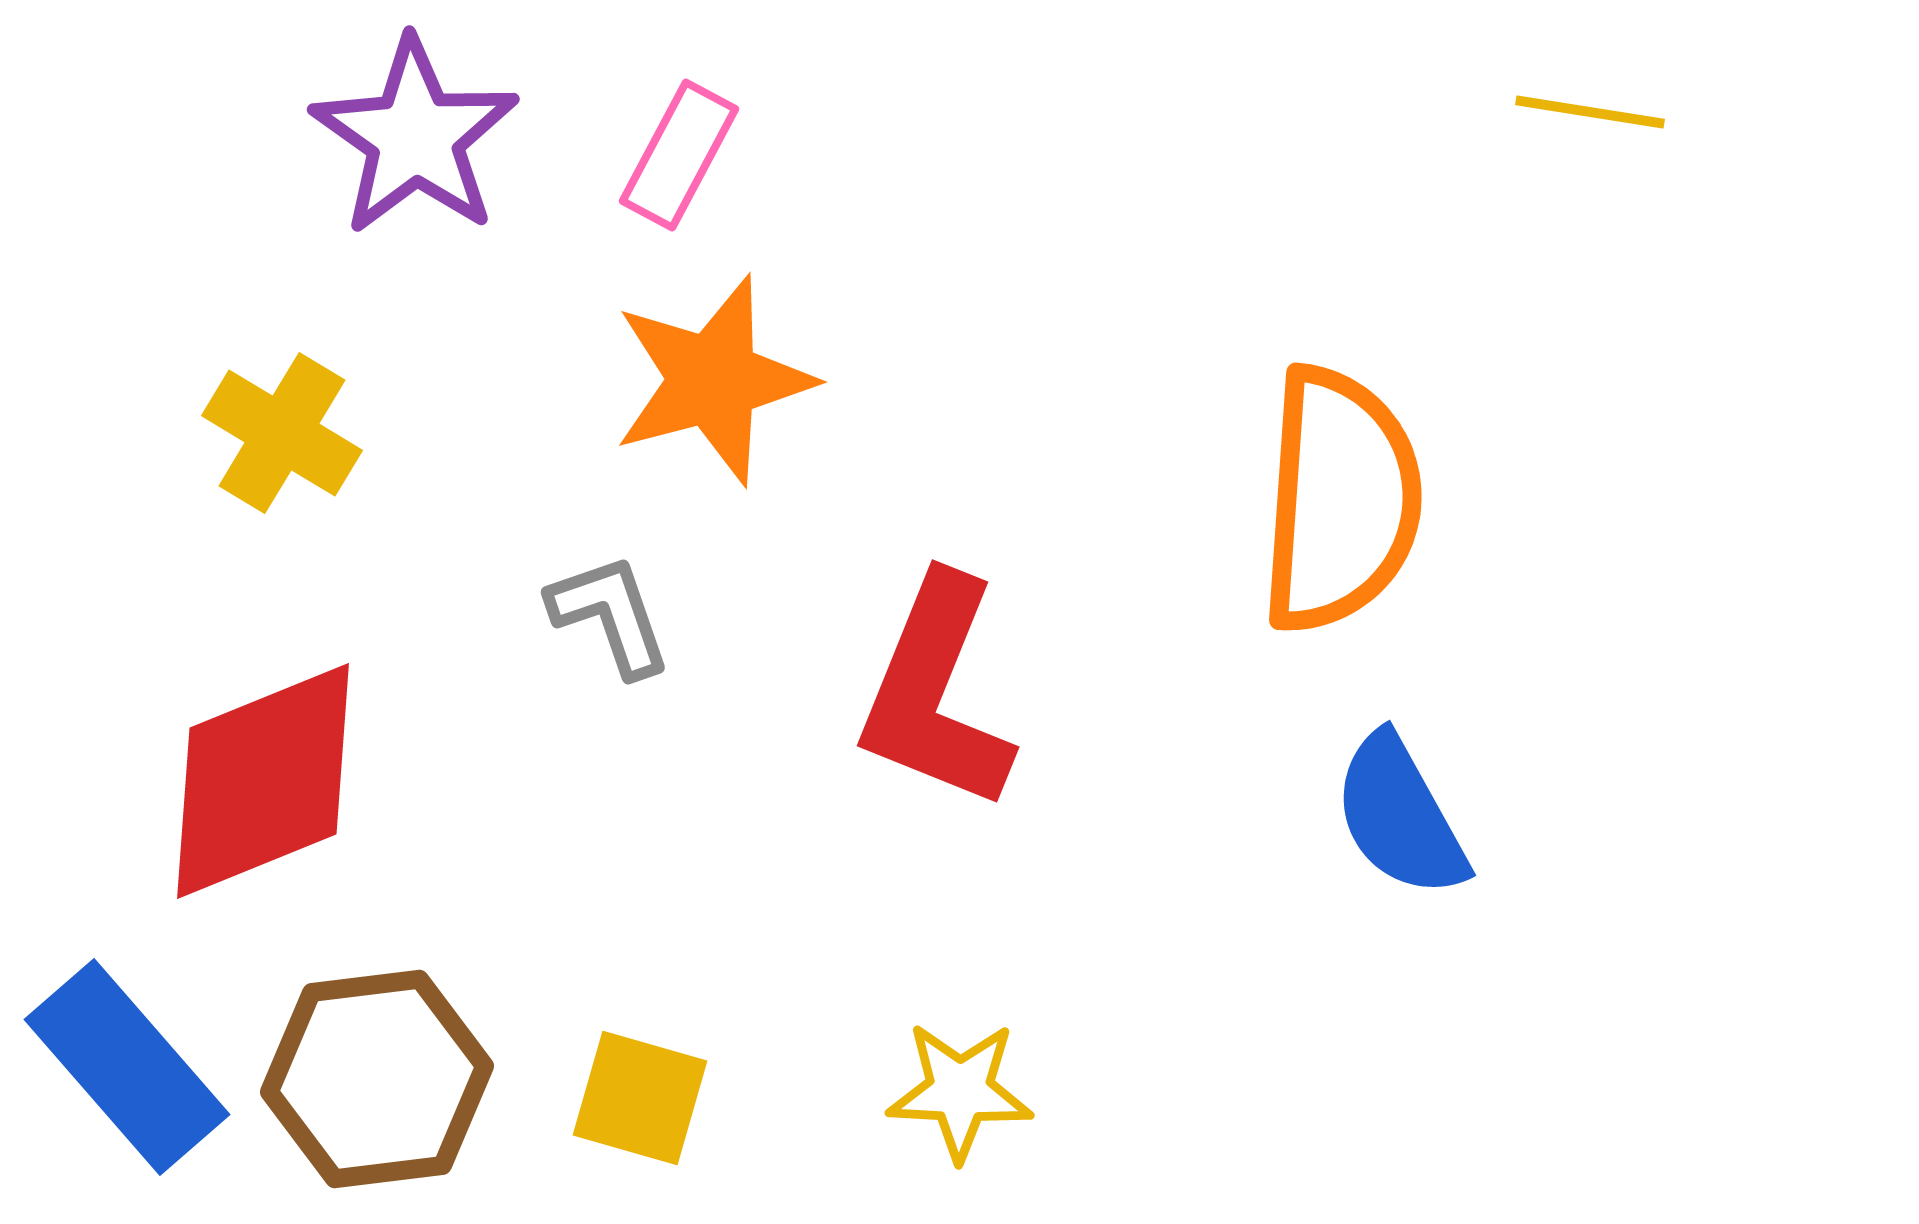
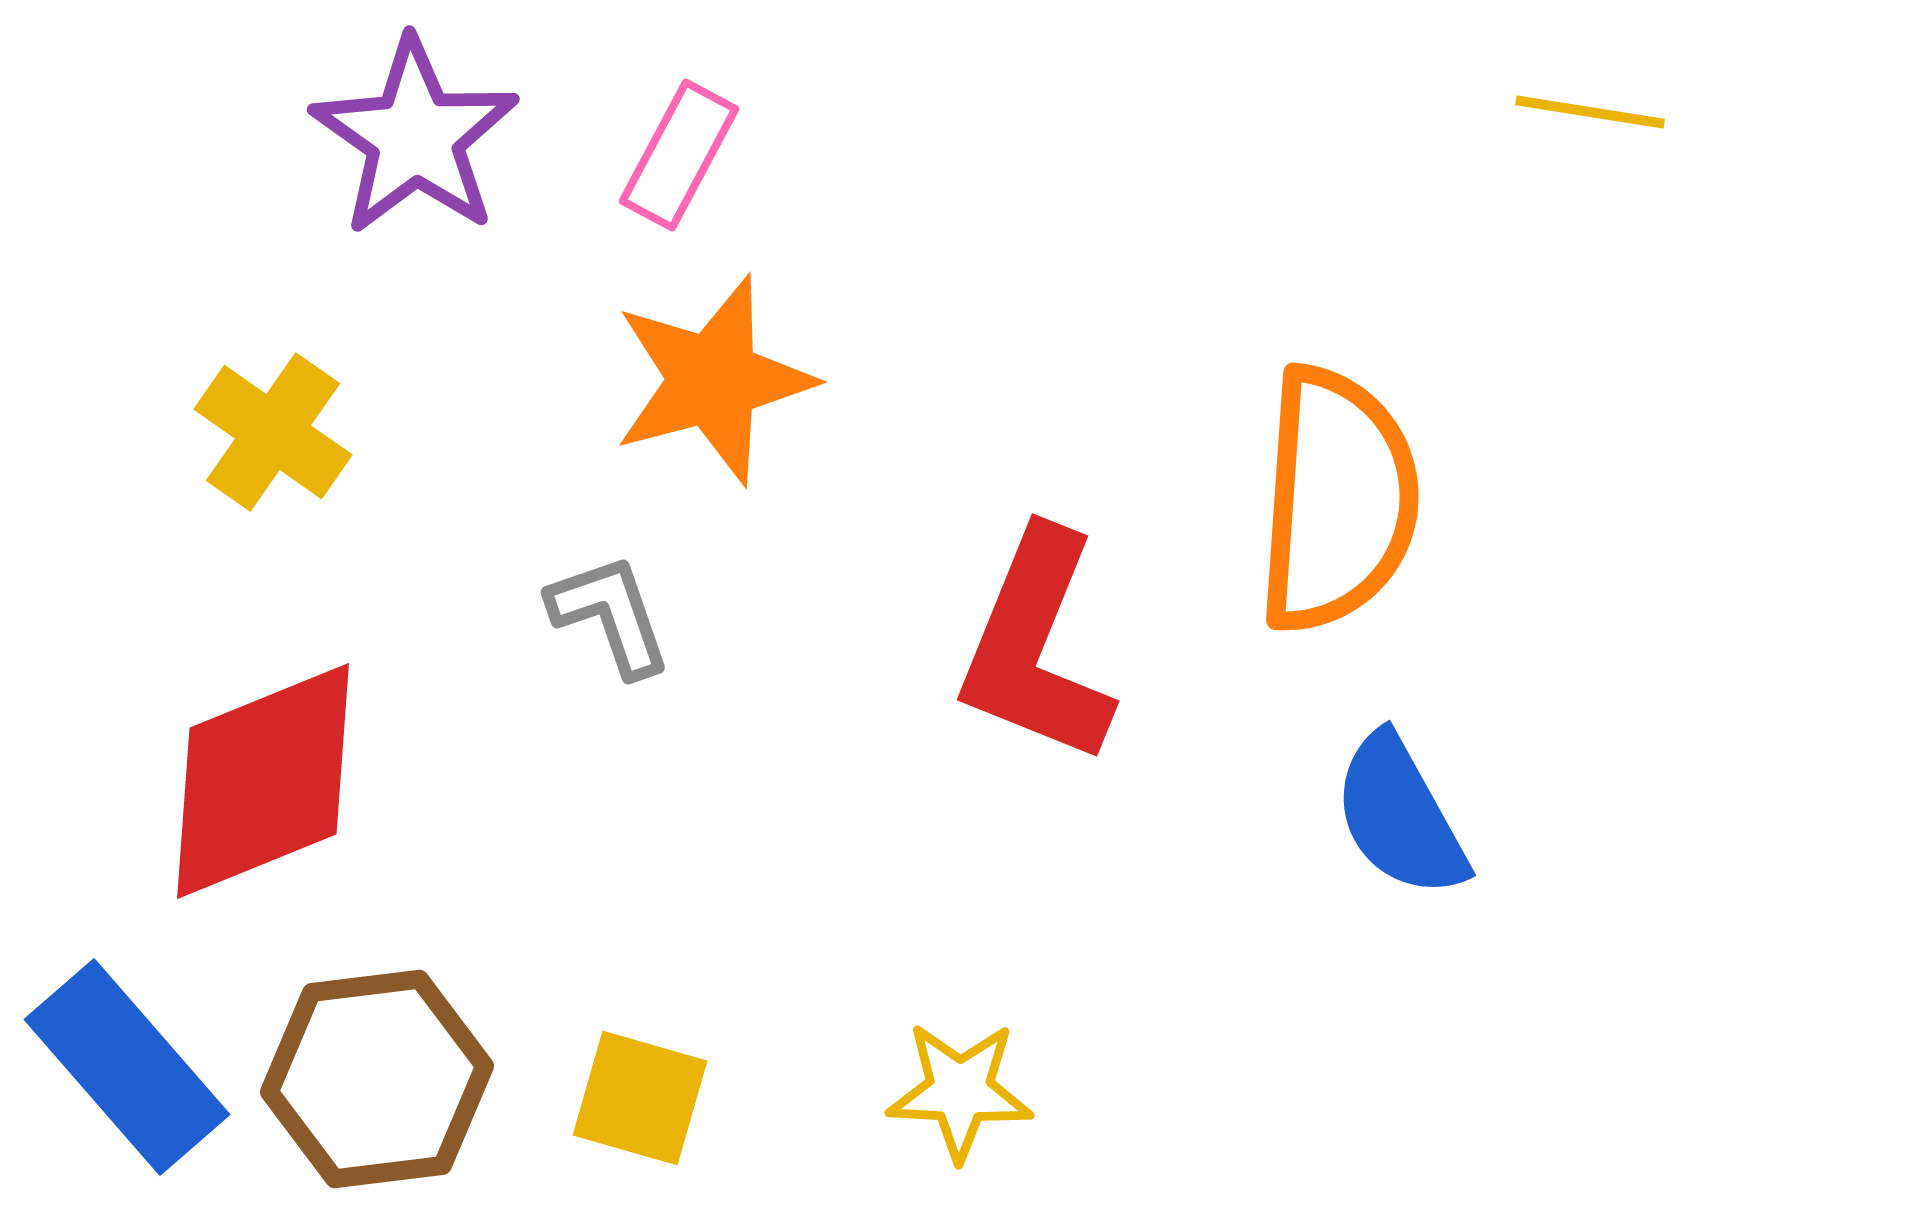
yellow cross: moved 9 px left, 1 px up; rotated 4 degrees clockwise
orange semicircle: moved 3 px left
red L-shape: moved 100 px right, 46 px up
